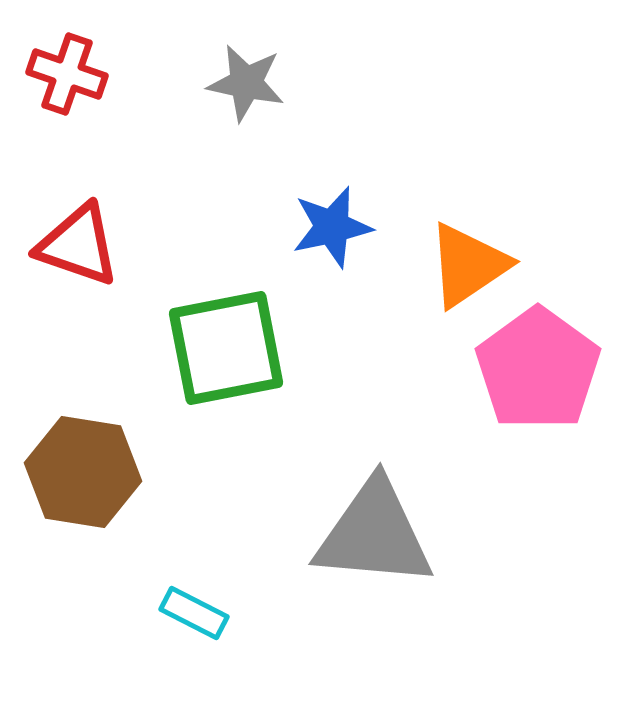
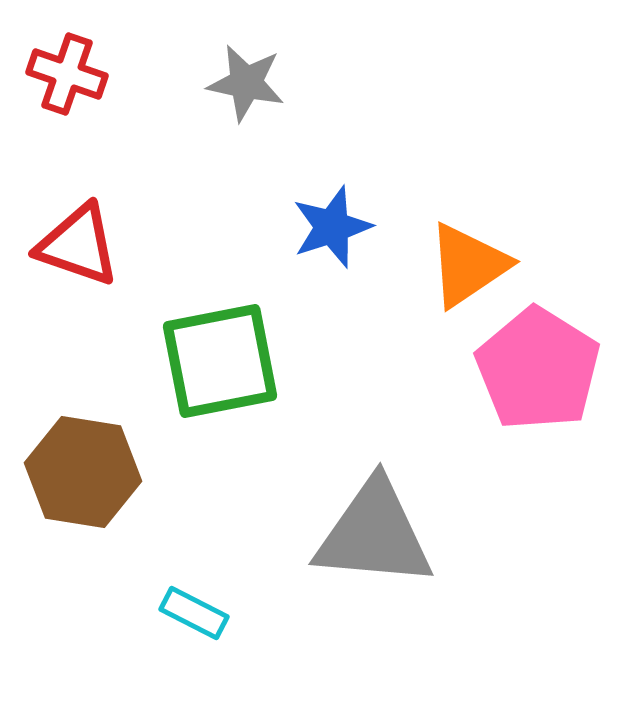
blue star: rotated 6 degrees counterclockwise
green square: moved 6 px left, 13 px down
pink pentagon: rotated 4 degrees counterclockwise
